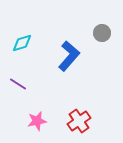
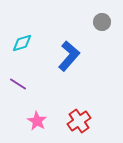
gray circle: moved 11 px up
pink star: rotated 30 degrees counterclockwise
